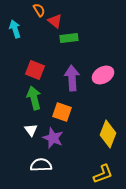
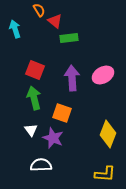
orange square: moved 1 px down
yellow L-shape: moved 2 px right; rotated 25 degrees clockwise
